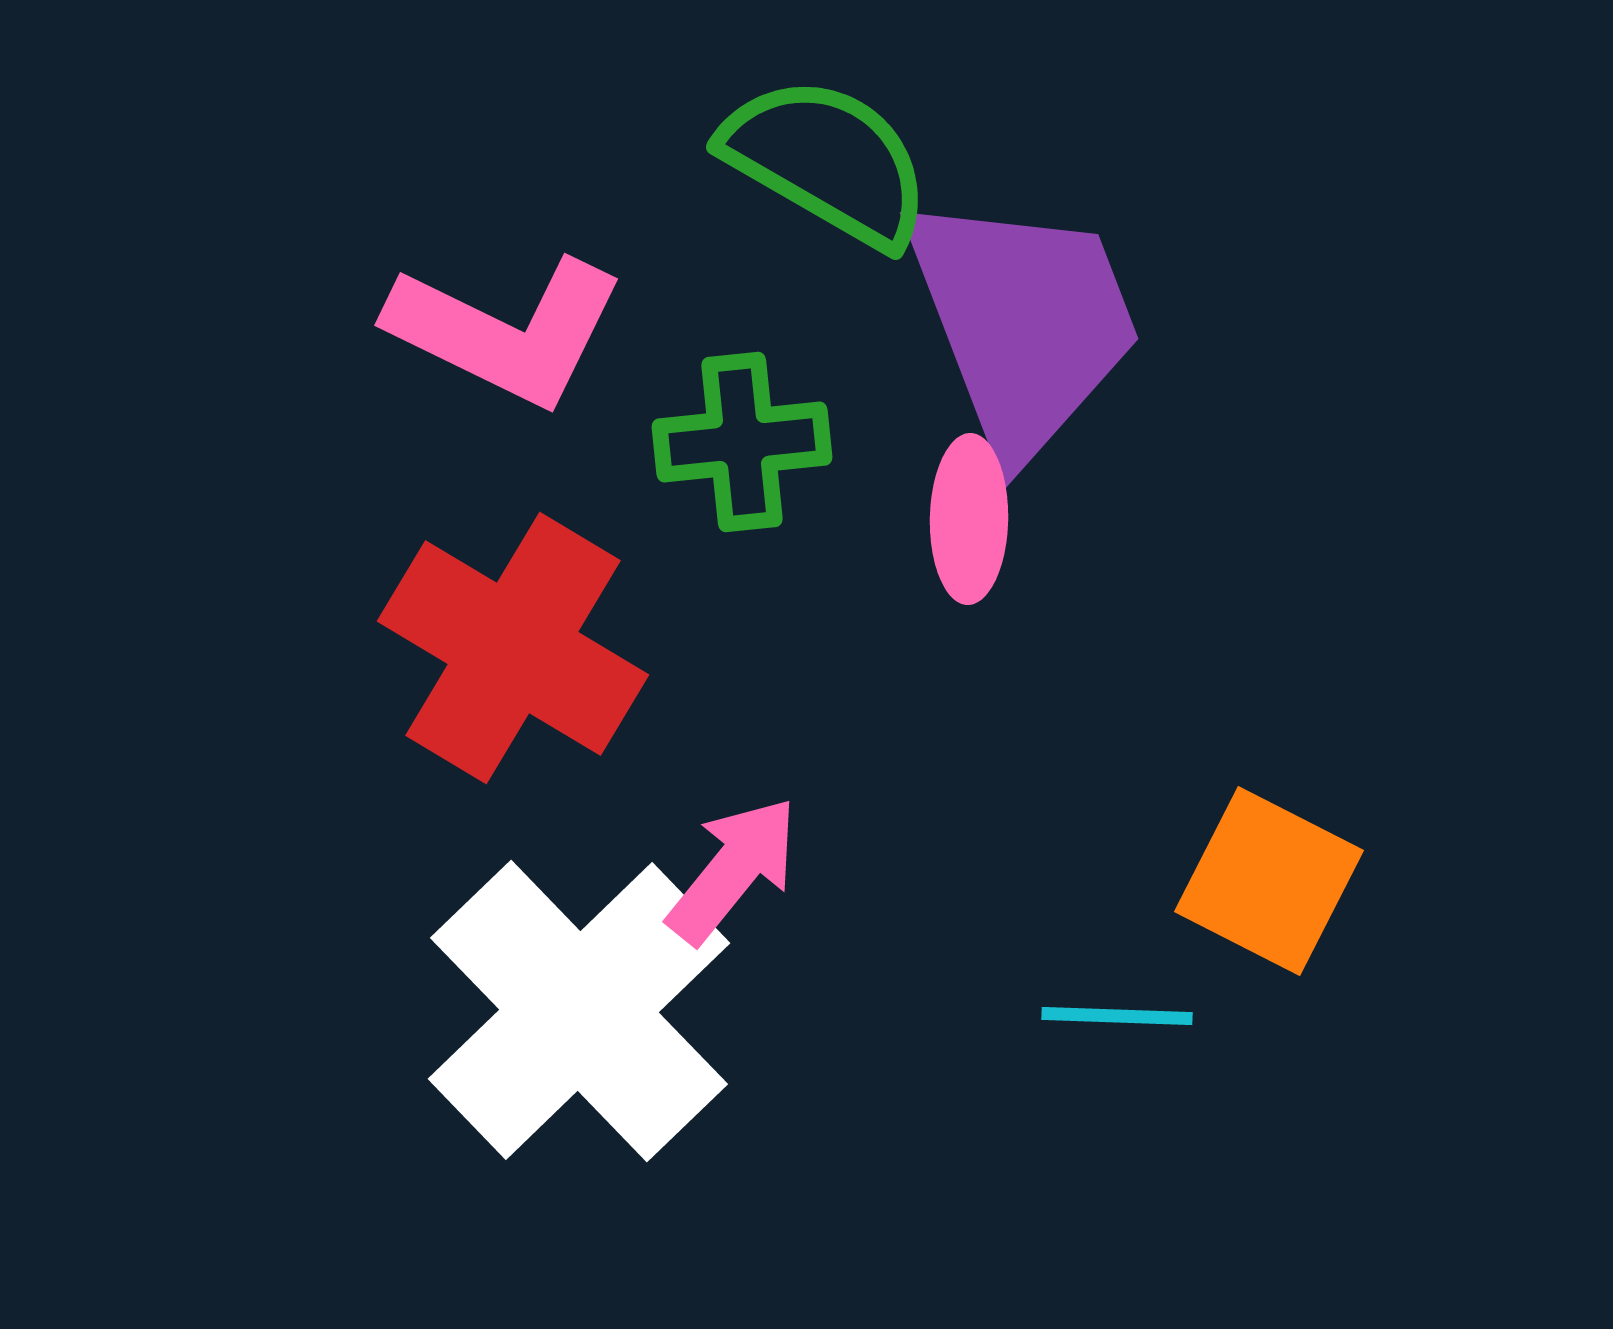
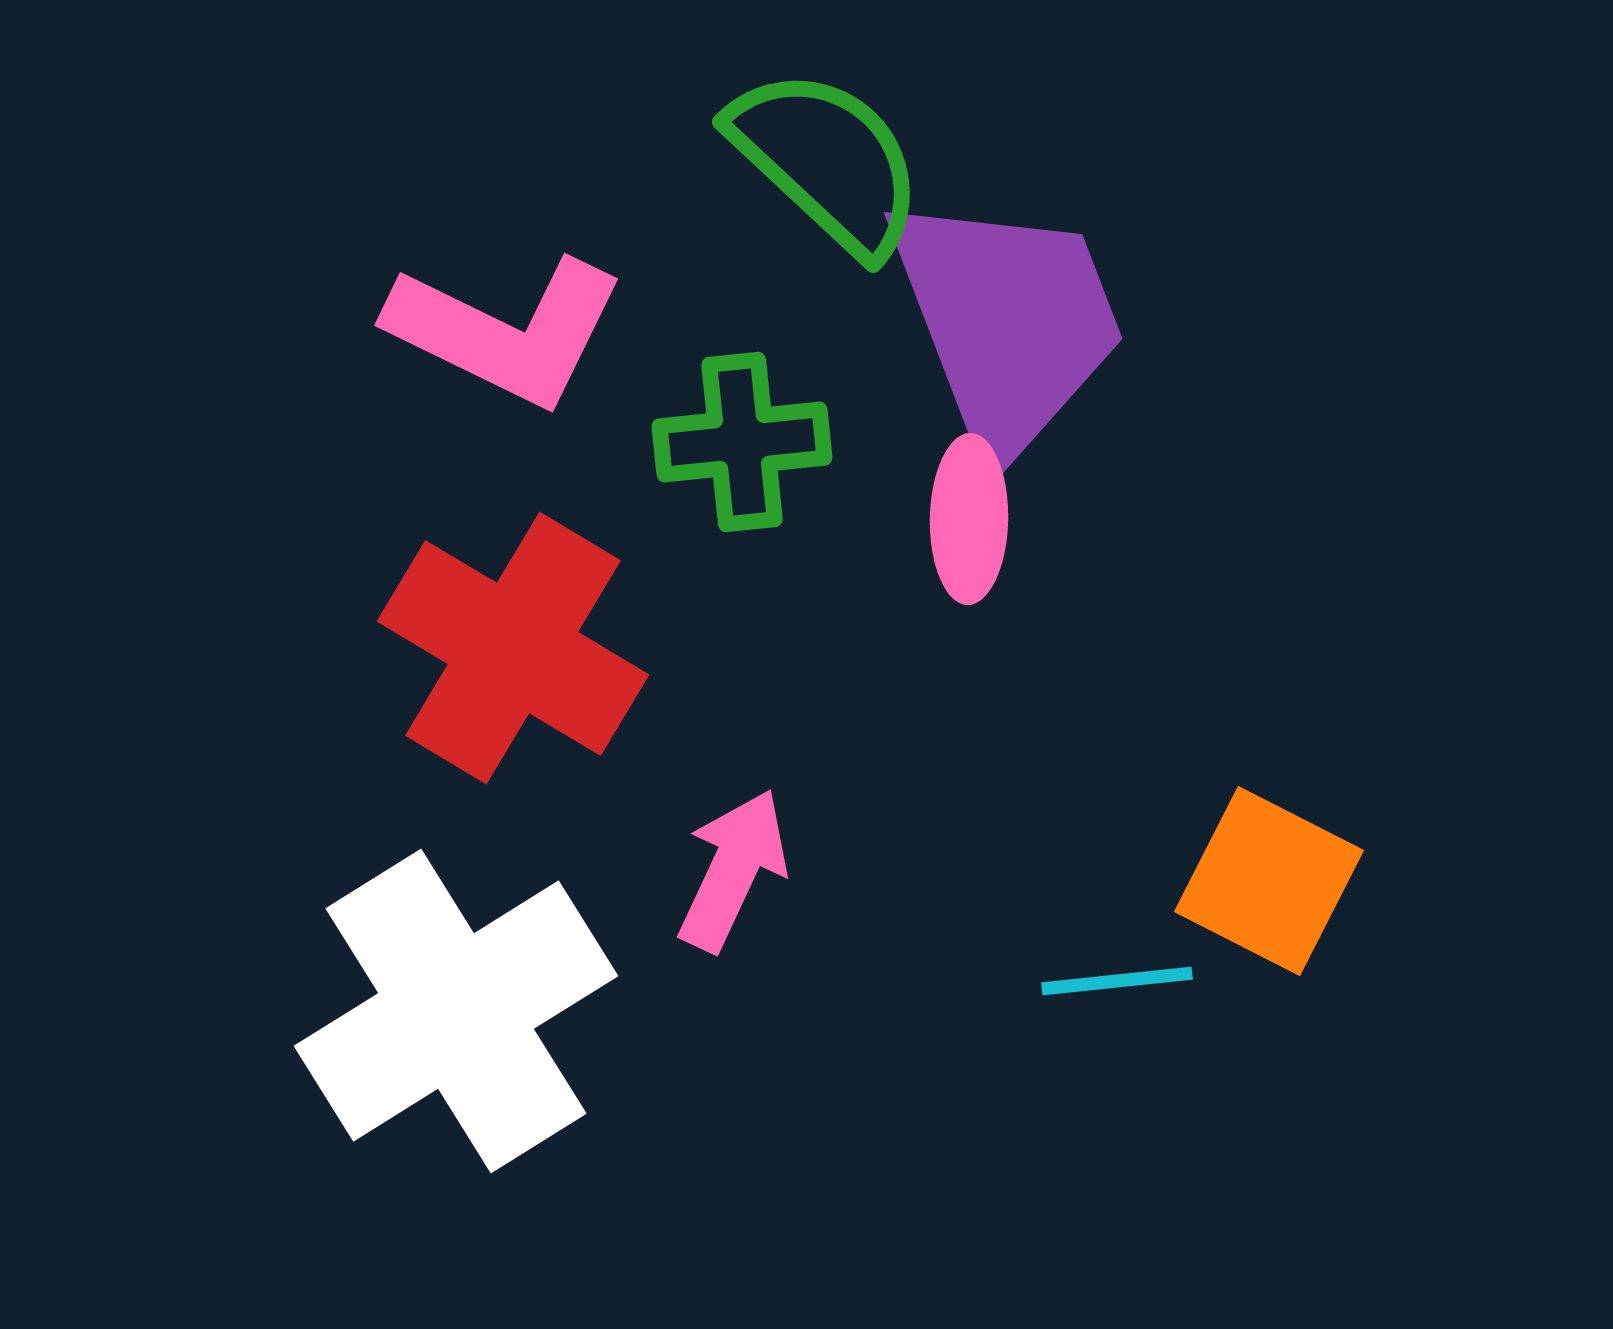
green semicircle: rotated 13 degrees clockwise
purple trapezoid: moved 16 px left
pink arrow: rotated 14 degrees counterclockwise
white cross: moved 123 px left; rotated 12 degrees clockwise
cyan line: moved 35 px up; rotated 8 degrees counterclockwise
